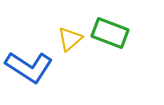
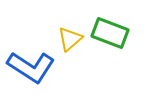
blue L-shape: moved 2 px right
